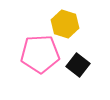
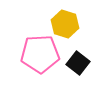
black square: moved 2 px up
